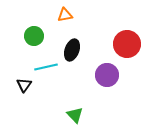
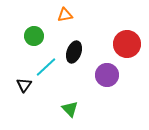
black ellipse: moved 2 px right, 2 px down
cyan line: rotated 30 degrees counterclockwise
green triangle: moved 5 px left, 6 px up
